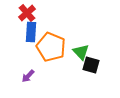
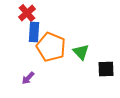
blue rectangle: moved 3 px right
black square: moved 15 px right, 4 px down; rotated 18 degrees counterclockwise
purple arrow: moved 2 px down
